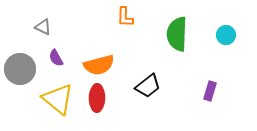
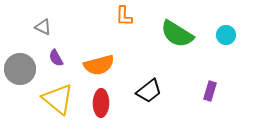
orange L-shape: moved 1 px left, 1 px up
green semicircle: rotated 60 degrees counterclockwise
black trapezoid: moved 1 px right, 5 px down
red ellipse: moved 4 px right, 5 px down
